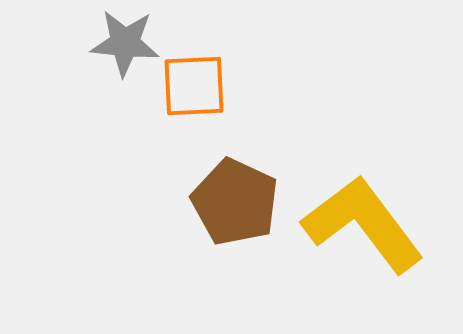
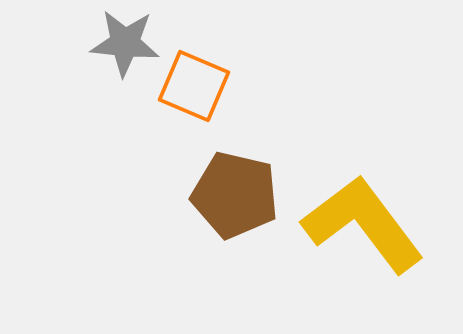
orange square: rotated 26 degrees clockwise
brown pentagon: moved 7 px up; rotated 12 degrees counterclockwise
